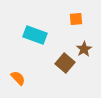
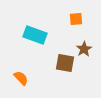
brown square: rotated 30 degrees counterclockwise
orange semicircle: moved 3 px right
